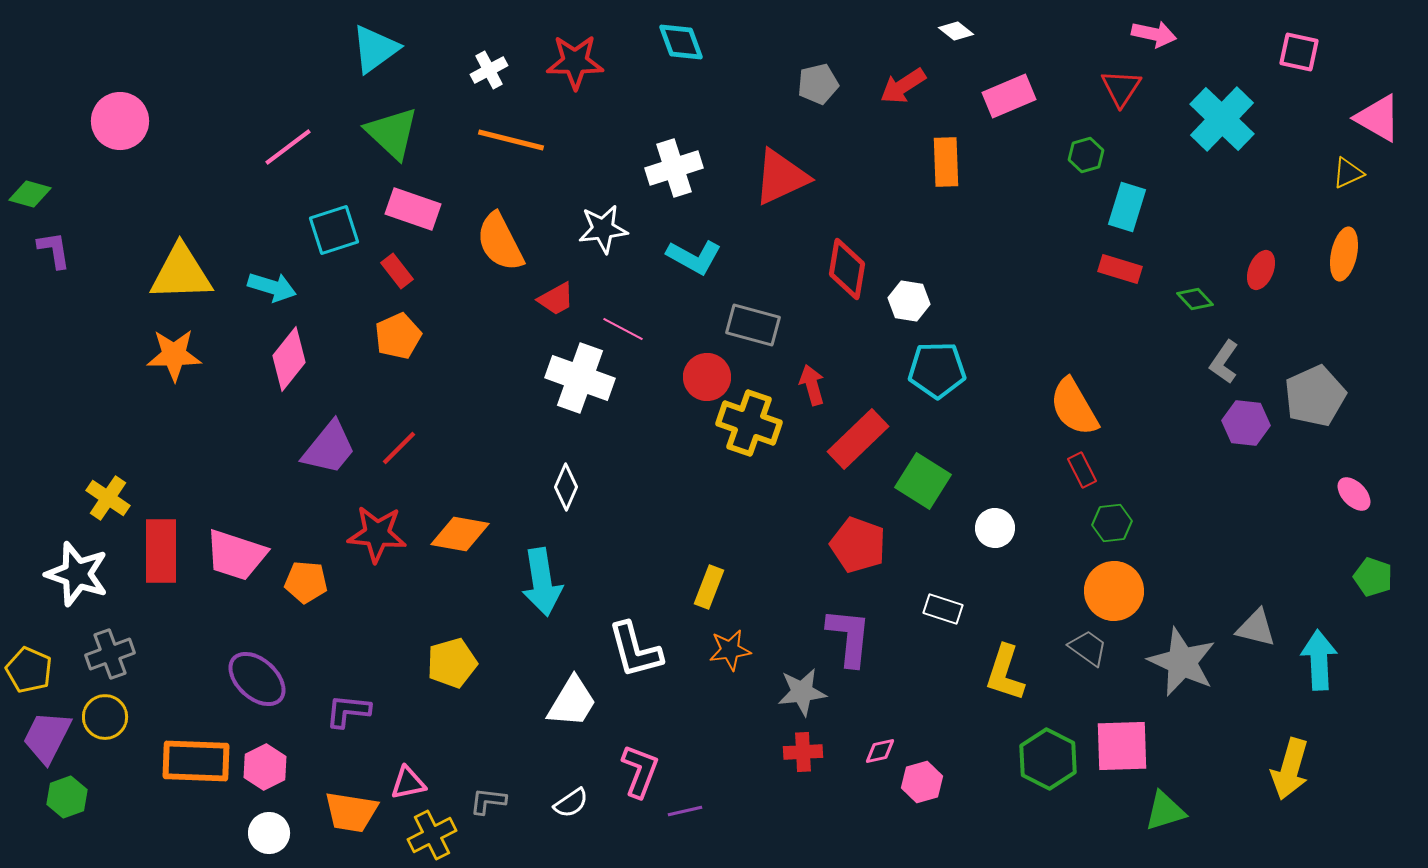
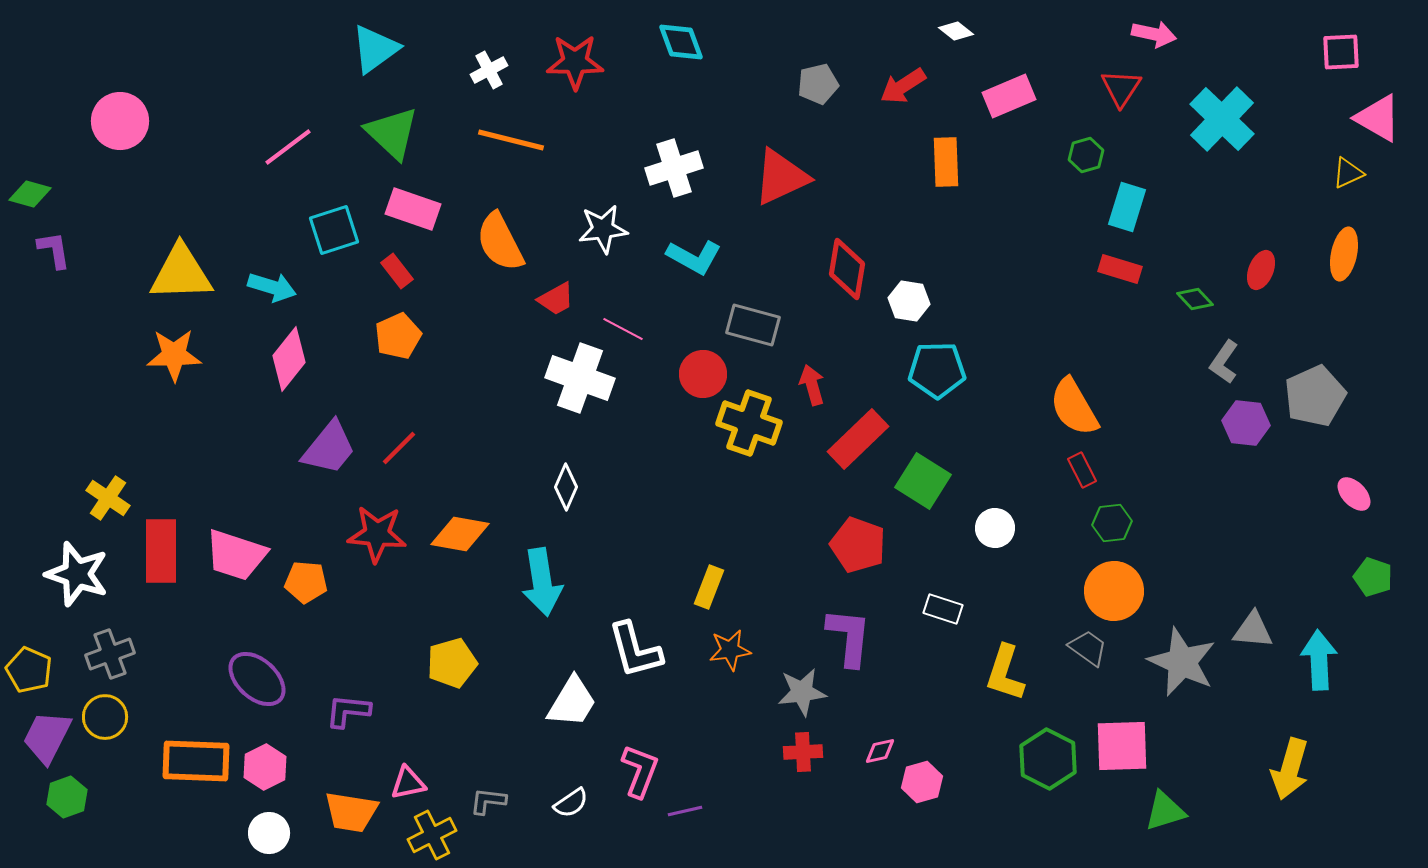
pink square at (1299, 52): moved 42 px right; rotated 15 degrees counterclockwise
red circle at (707, 377): moved 4 px left, 3 px up
gray triangle at (1256, 628): moved 3 px left, 2 px down; rotated 9 degrees counterclockwise
